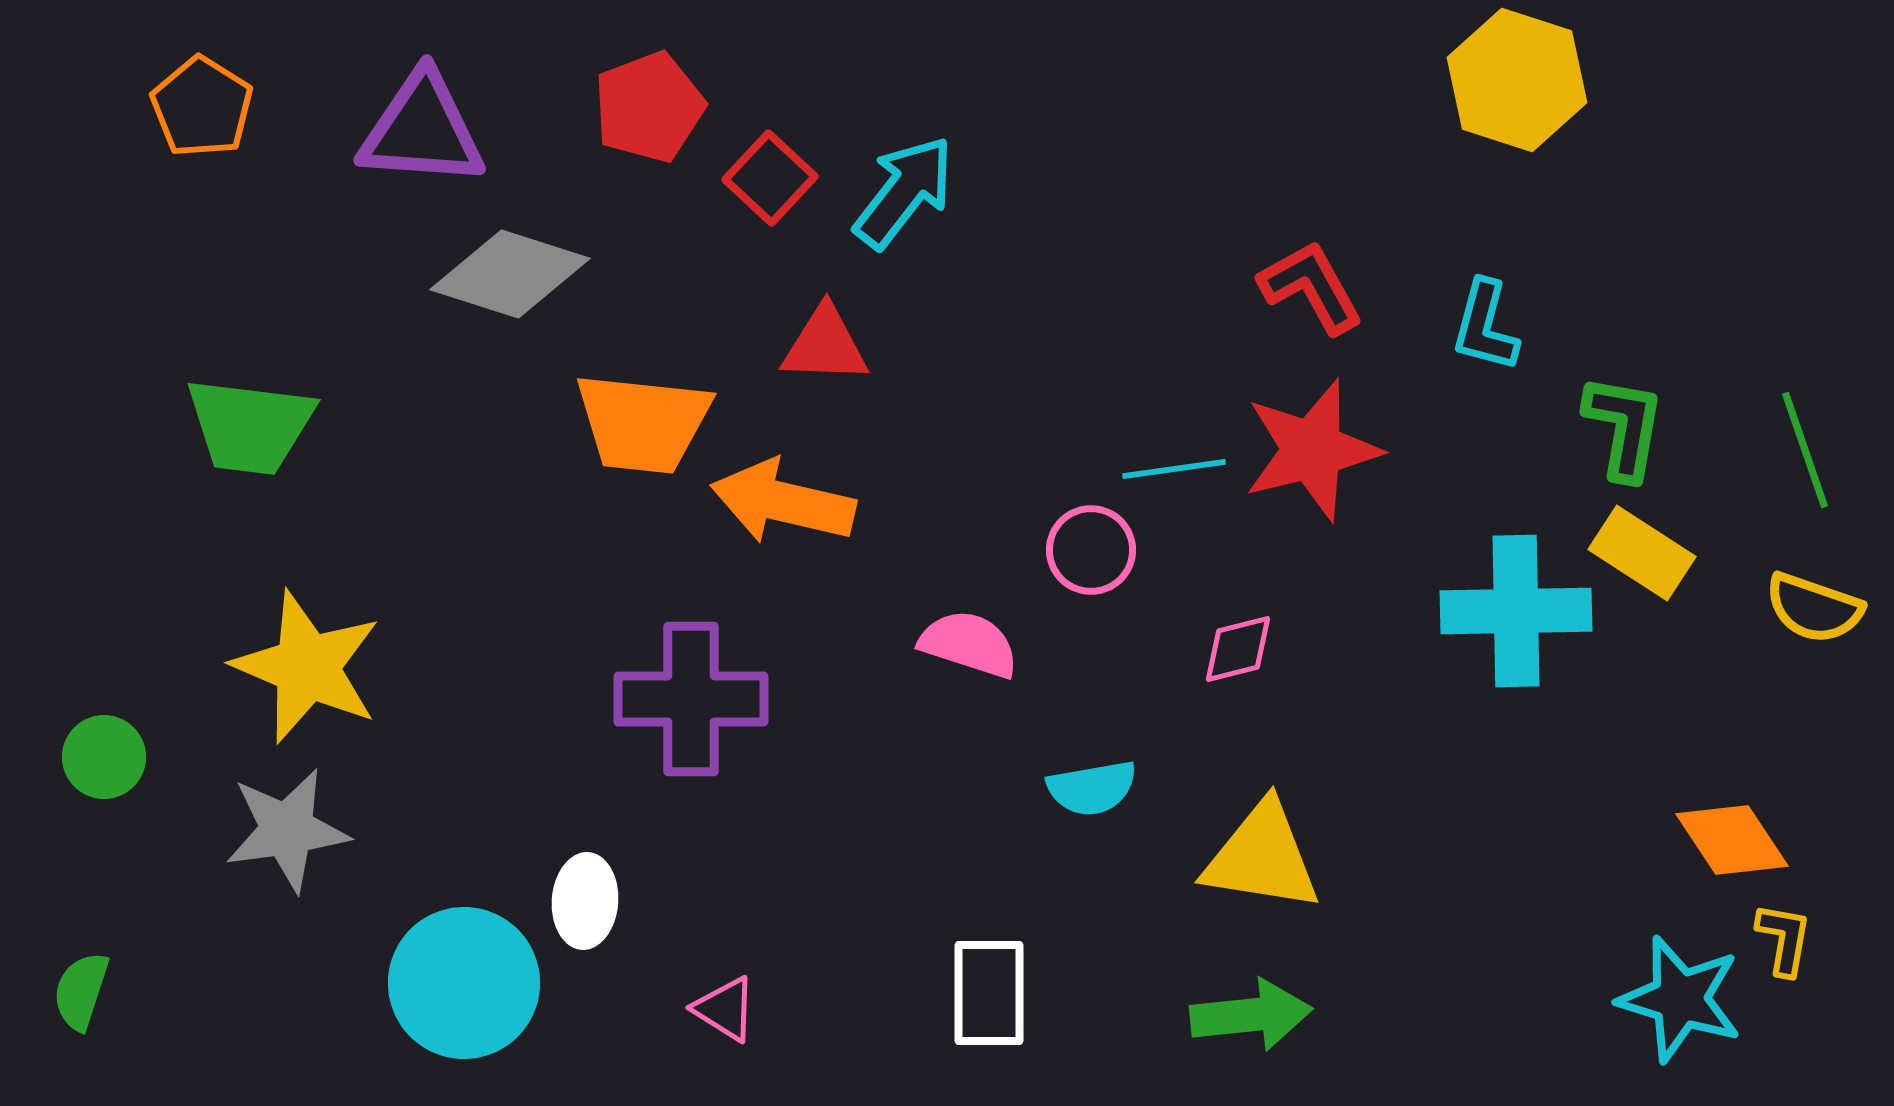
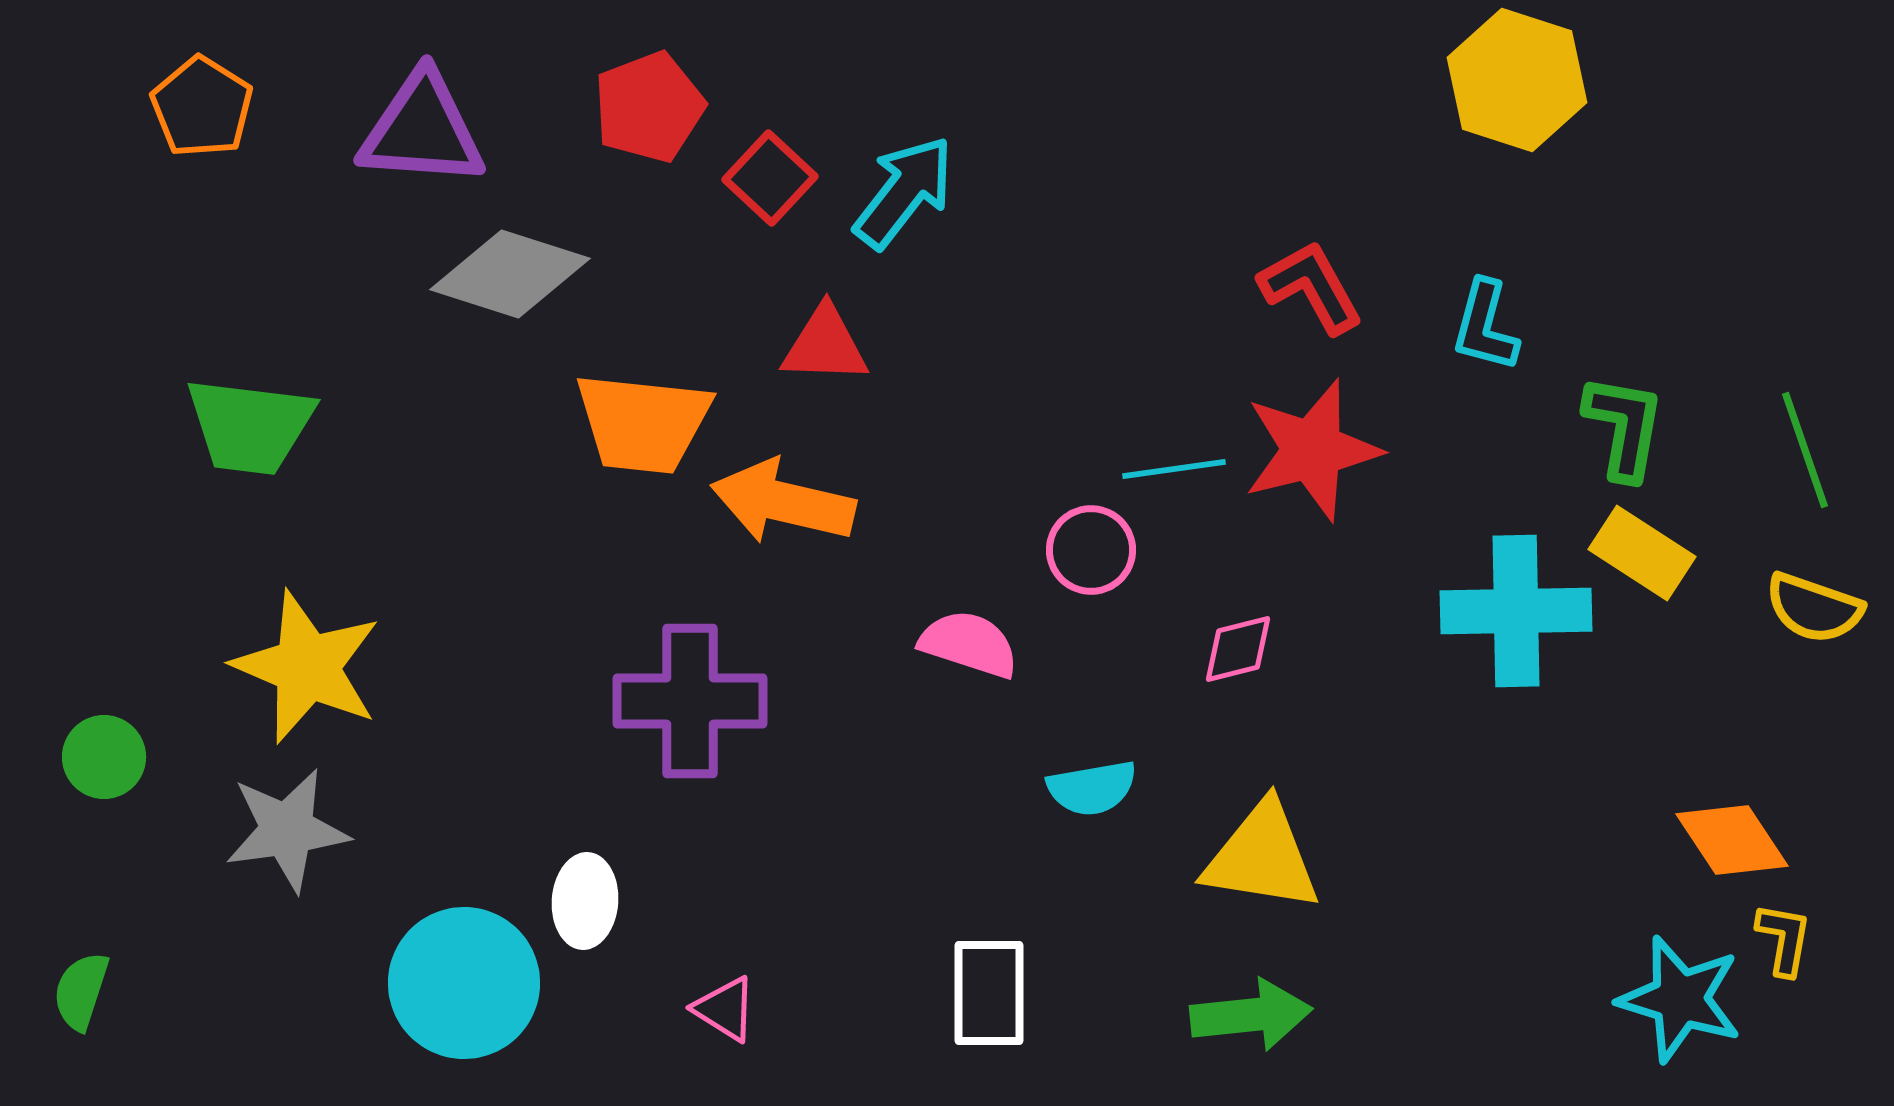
purple cross: moved 1 px left, 2 px down
